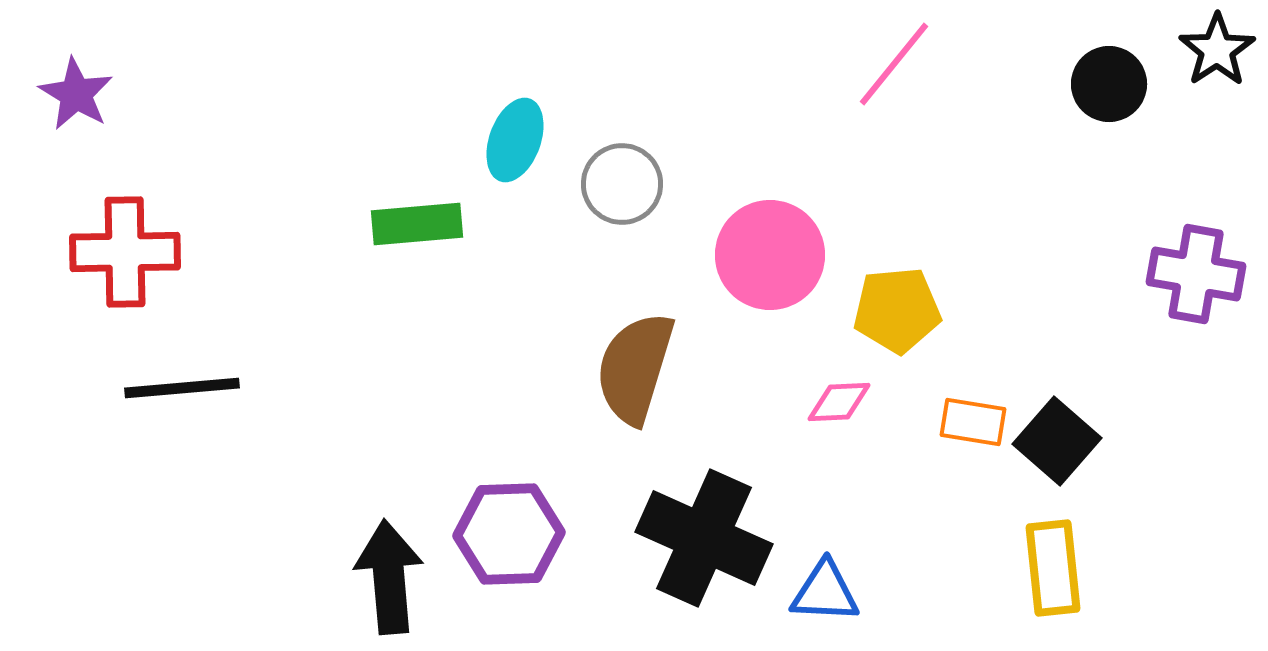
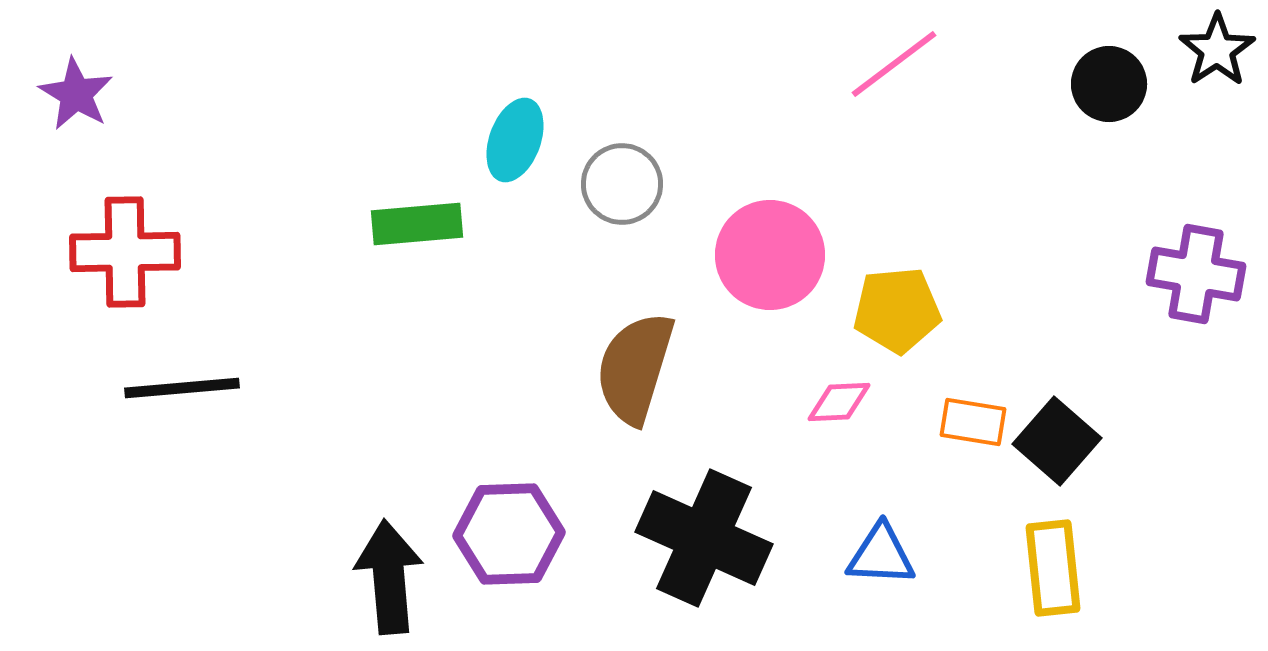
pink line: rotated 14 degrees clockwise
blue triangle: moved 56 px right, 37 px up
